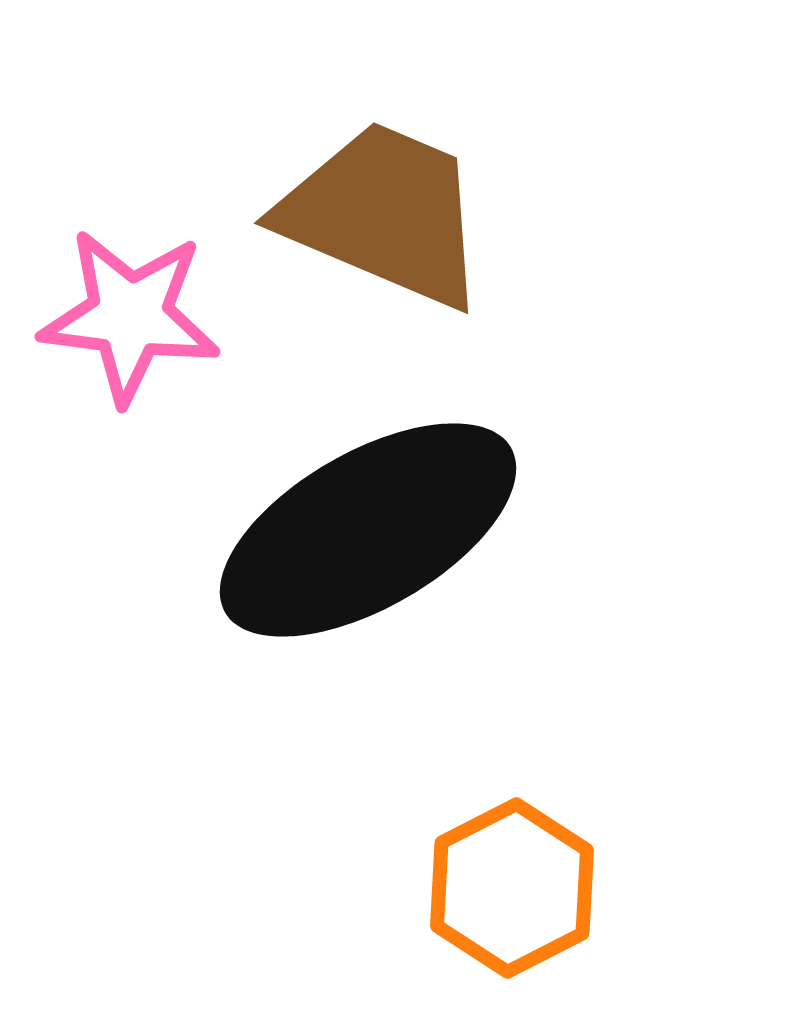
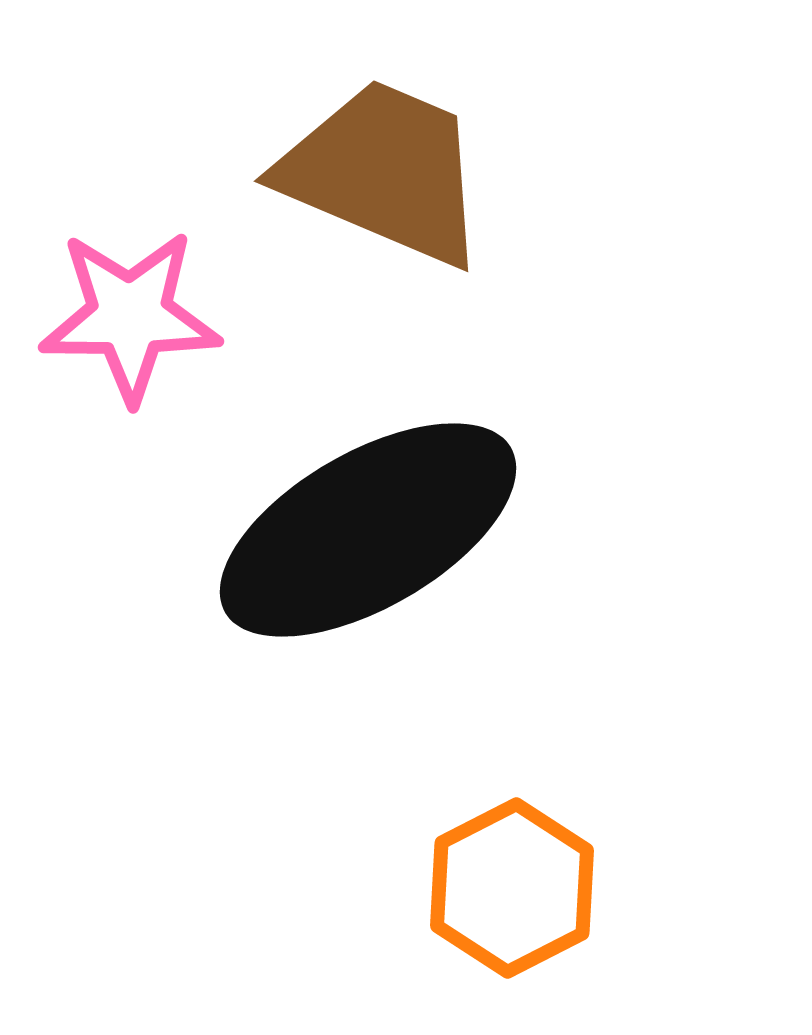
brown trapezoid: moved 42 px up
pink star: rotated 7 degrees counterclockwise
